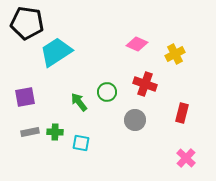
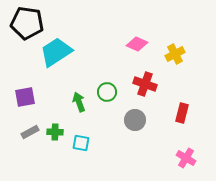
green arrow: rotated 18 degrees clockwise
gray rectangle: rotated 18 degrees counterclockwise
pink cross: rotated 12 degrees counterclockwise
